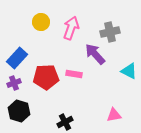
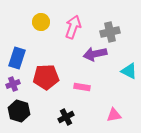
pink arrow: moved 2 px right, 1 px up
purple arrow: rotated 60 degrees counterclockwise
blue rectangle: rotated 25 degrees counterclockwise
pink rectangle: moved 8 px right, 13 px down
purple cross: moved 1 px left, 1 px down
black cross: moved 1 px right, 5 px up
